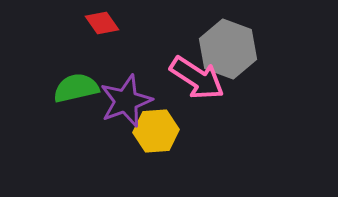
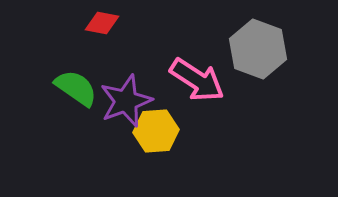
red diamond: rotated 44 degrees counterclockwise
gray hexagon: moved 30 px right
pink arrow: moved 2 px down
green semicircle: rotated 48 degrees clockwise
